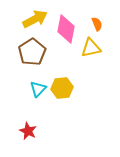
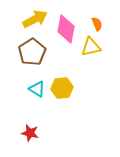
yellow triangle: moved 1 px up
cyan triangle: moved 1 px left; rotated 42 degrees counterclockwise
red star: moved 2 px right, 2 px down; rotated 12 degrees counterclockwise
